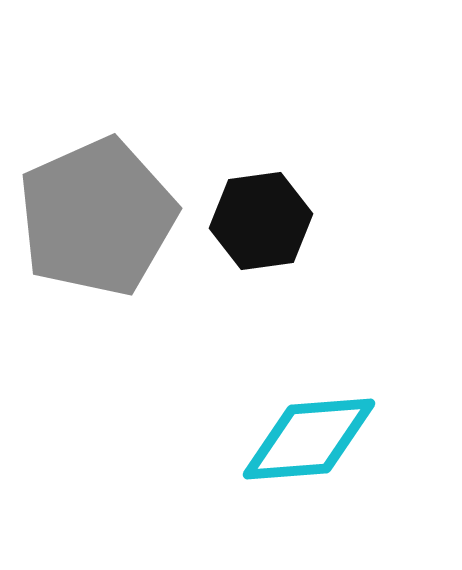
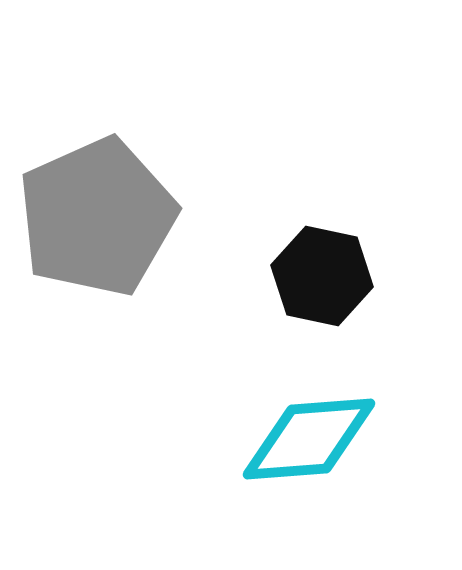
black hexagon: moved 61 px right, 55 px down; rotated 20 degrees clockwise
